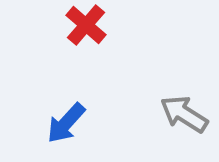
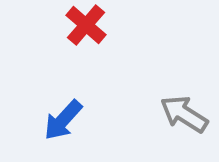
blue arrow: moved 3 px left, 3 px up
